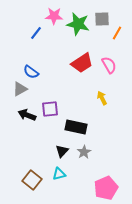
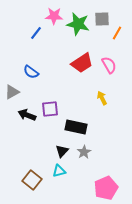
gray triangle: moved 8 px left, 3 px down
cyan triangle: moved 3 px up
